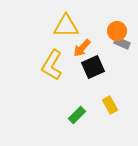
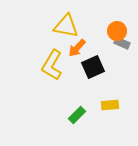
yellow triangle: rotated 12 degrees clockwise
orange arrow: moved 5 px left
yellow rectangle: rotated 66 degrees counterclockwise
